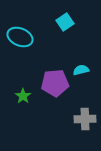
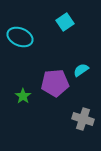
cyan semicircle: rotated 21 degrees counterclockwise
gray cross: moved 2 px left; rotated 20 degrees clockwise
